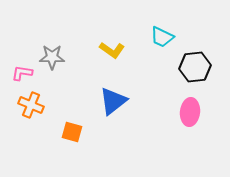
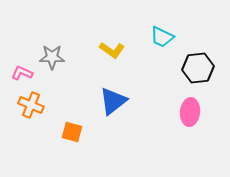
black hexagon: moved 3 px right, 1 px down
pink L-shape: rotated 15 degrees clockwise
